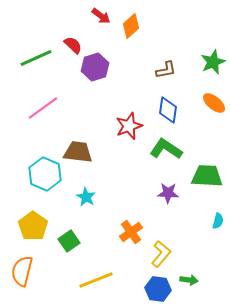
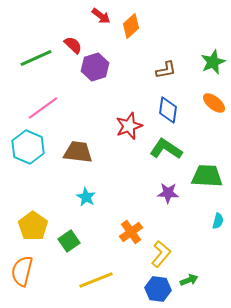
cyan hexagon: moved 17 px left, 27 px up
green arrow: rotated 30 degrees counterclockwise
